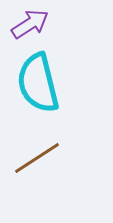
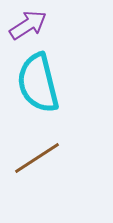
purple arrow: moved 2 px left, 1 px down
